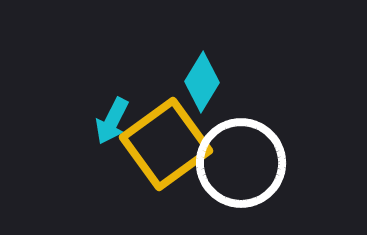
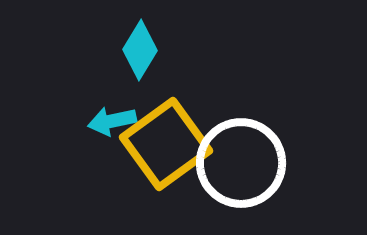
cyan diamond: moved 62 px left, 32 px up
cyan arrow: rotated 51 degrees clockwise
